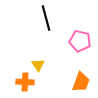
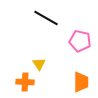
black line: rotated 45 degrees counterclockwise
yellow triangle: moved 1 px right, 1 px up
orange trapezoid: rotated 20 degrees counterclockwise
